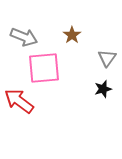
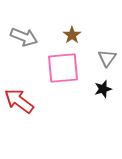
pink square: moved 19 px right
